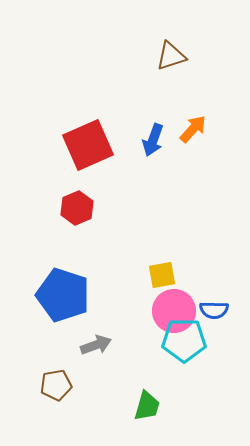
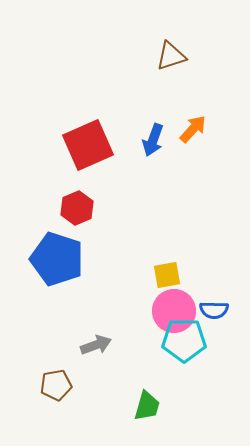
yellow square: moved 5 px right
blue pentagon: moved 6 px left, 36 px up
